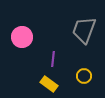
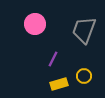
pink circle: moved 13 px right, 13 px up
purple line: rotated 21 degrees clockwise
yellow rectangle: moved 10 px right; rotated 54 degrees counterclockwise
